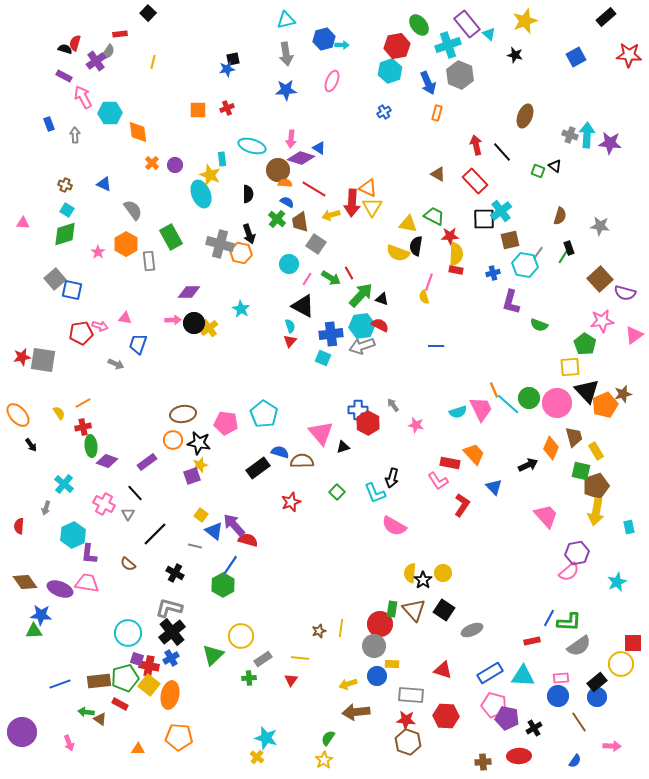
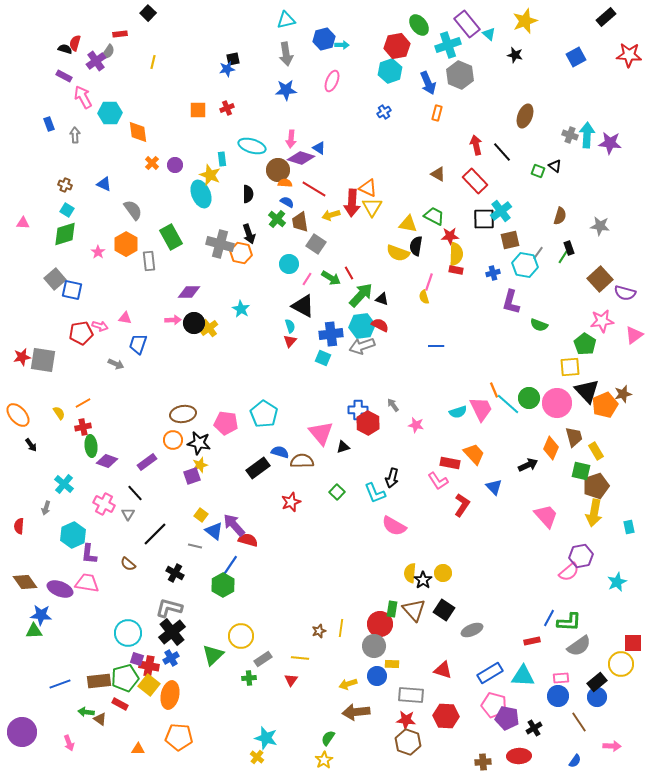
yellow arrow at (596, 512): moved 2 px left, 1 px down
purple hexagon at (577, 553): moved 4 px right, 3 px down
